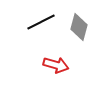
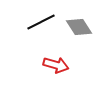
gray diamond: rotated 48 degrees counterclockwise
